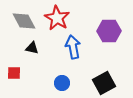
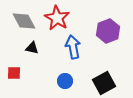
purple hexagon: moved 1 px left; rotated 20 degrees counterclockwise
blue circle: moved 3 px right, 2 px up
